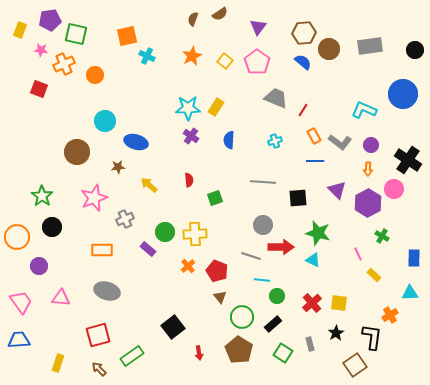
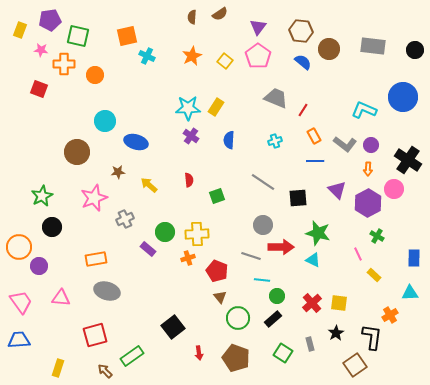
brown semicircle at (193, 19): moved 1 px left, 2 px up; rotated 16 degrees counterclockwise
brown hexagon at (304, 33): moved 3 px left, 2 px up; rotated 10 degrees clockwise
green square at (76, 34): moved 2 px right, 2 px down
gray rectangle at (370, 46): moved 3 px right; rotated 15 degrees clockwise
pink pentagon at (257, 62): moved 1 px right, 6 px up
orange cross at (64, 64): rotated 25 degrees clockwise
blue circle at (403, 94): moved 3 px down
gray L-shape at (340, 142): moved 5 px right, 2 px down
brown star at (118, 167): moved 5 px down
gray line at (263, 182): rotated 30 degrees clockwise
green star at (42, 196): rotated 10 degrees clockwise
green square at (215, 198): moved 2 px right, 2 px up
yellow cross at (195, 234): moved 2 px right
green cross at (382, 236): moved 5 px left
orange circle at (17, 237): moved 2 px right, 10 px down
orange rectangle at (102, 250): moved 6 px left, 9 px down; rotated 10 degrees counterclockwise
orange cross at (188, 266): moved 8 px up; rotated 24 degrees clockwise
green circle at (242, 317): moved 4 px left, 1 px down
black rectangle at (273, 324): moved 5 px up
red square at (98, 335): moved 3 px left
brown pentagon at (239, 350): moved 3 px left, 8 px down; rotated 12 degrees counterclockwise
yellow rectangle at (58, 363): moved 5 px down
brown arrow at (99, 369): moved 6 px right, 2 px down
